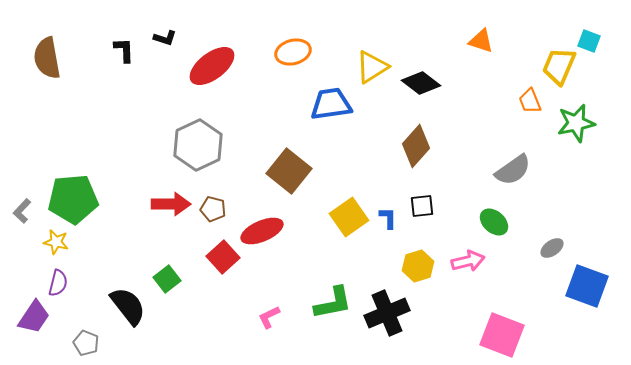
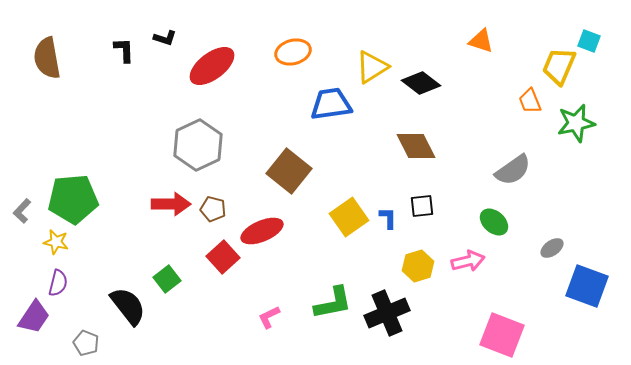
brown diamond at (416, 146): rotated 69 degrees counterclockwise
